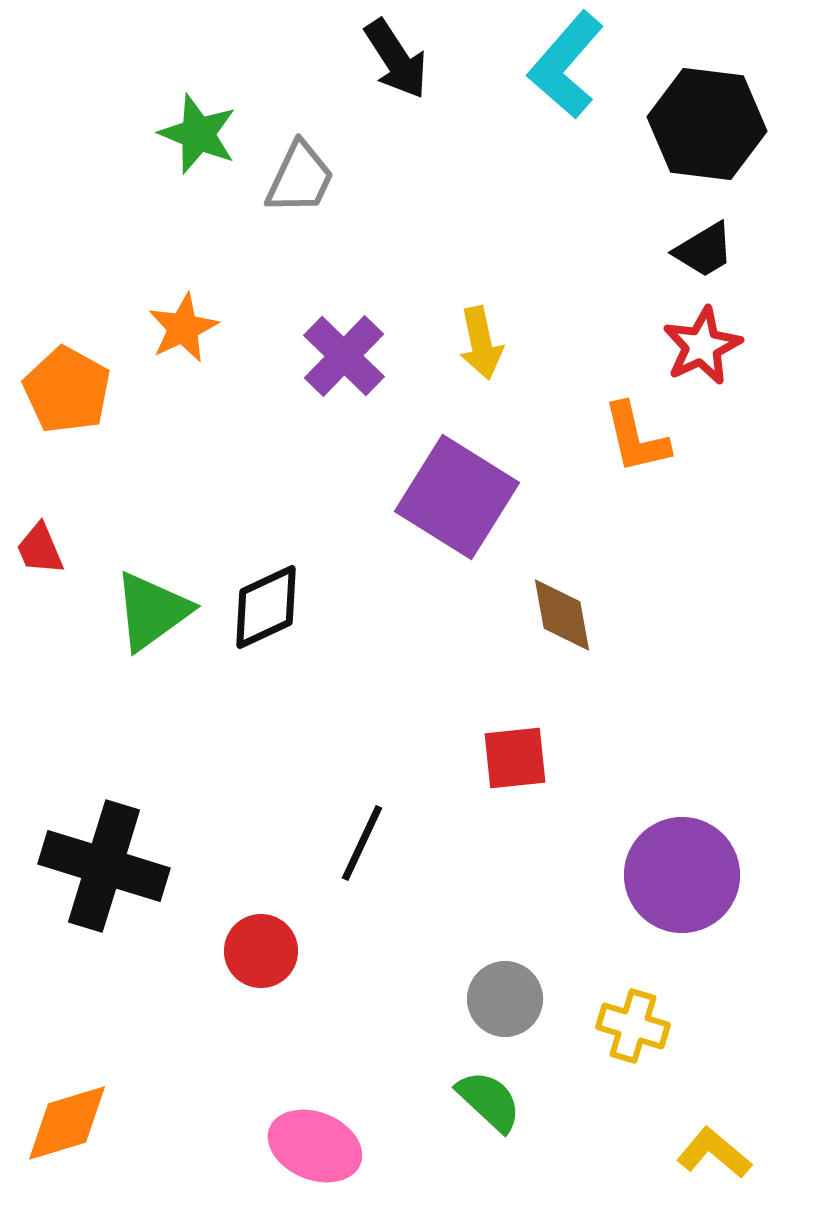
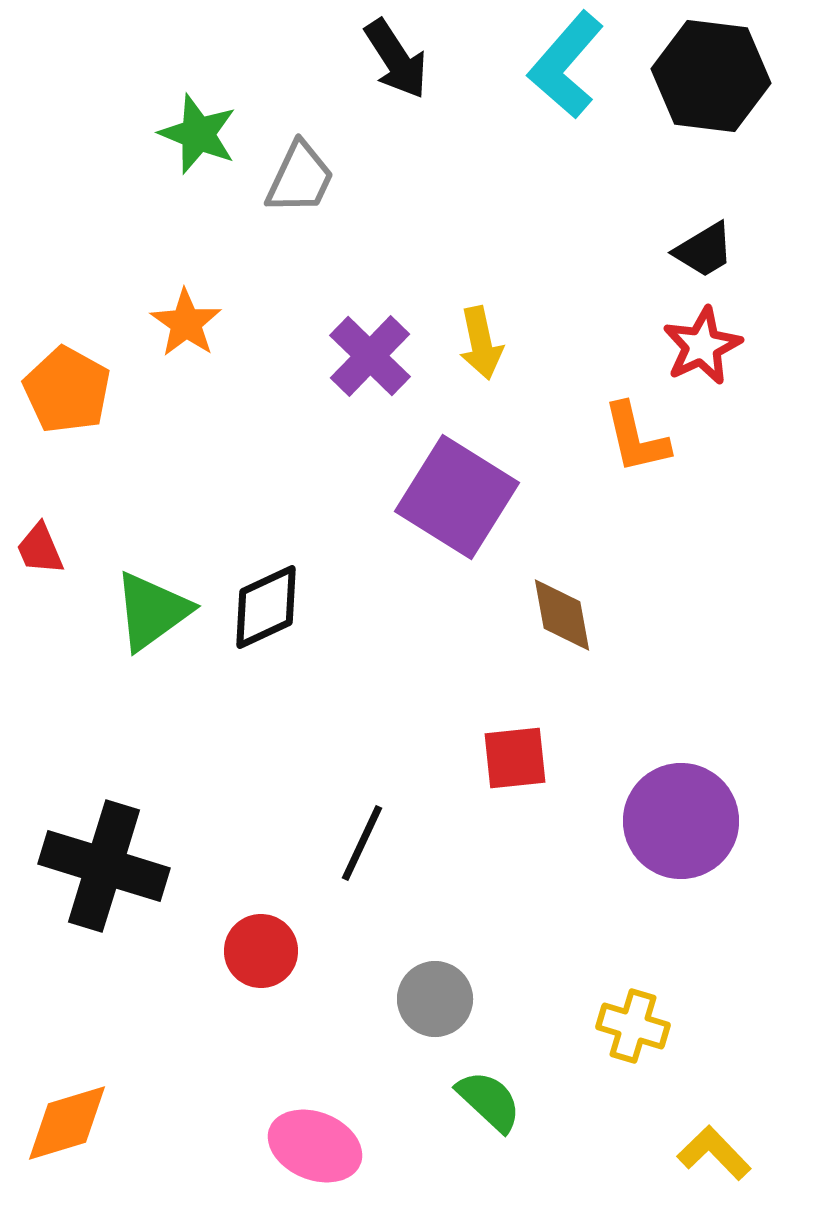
black hexagon: moved 4 px right, 48 px up
orange star: moved 3 px right, 5 px up; rotated 12 degrees counterclockwise
purple cross: moved 26 px right
purple circle: moved 1 px left, 54 px up
gray circle: moved 70 px left
yellow L-shape: rotated 6 degrees clockwise
